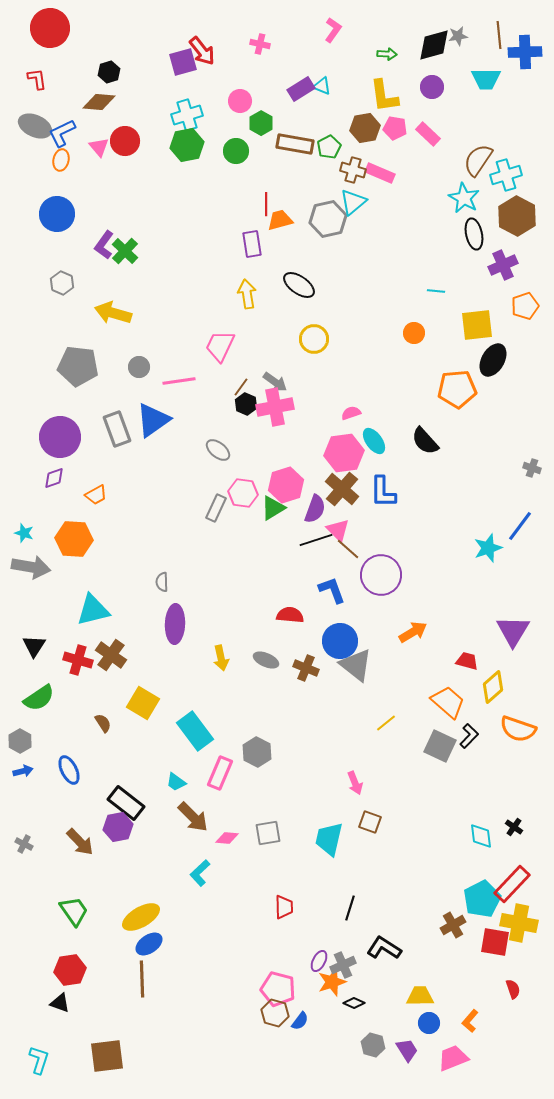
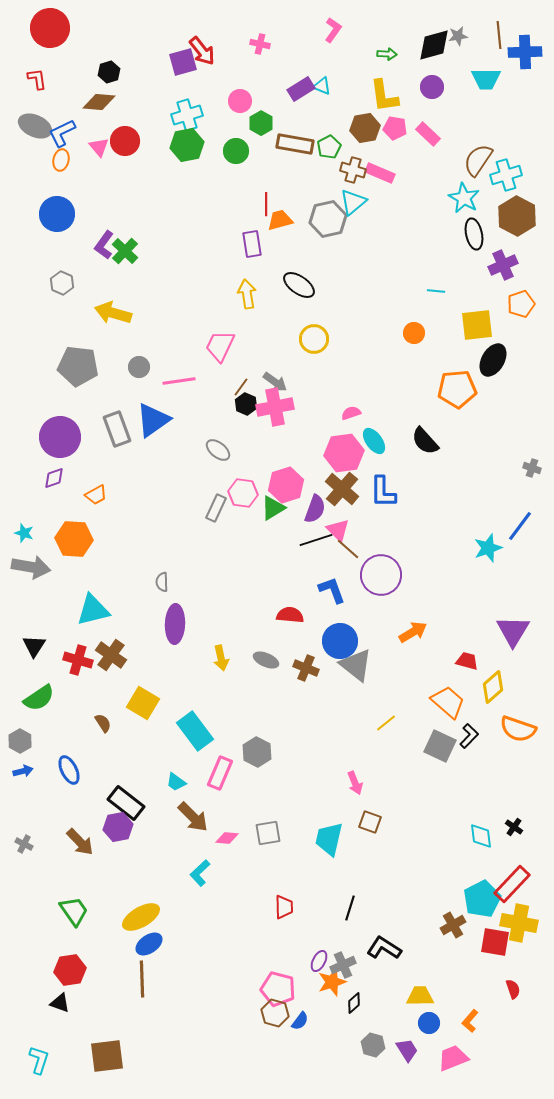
orange pentagon at (525, 306): moved 4 px left, 2 px up
black diamond at (354, 1003): rotated 65 degrees counterclockwise
